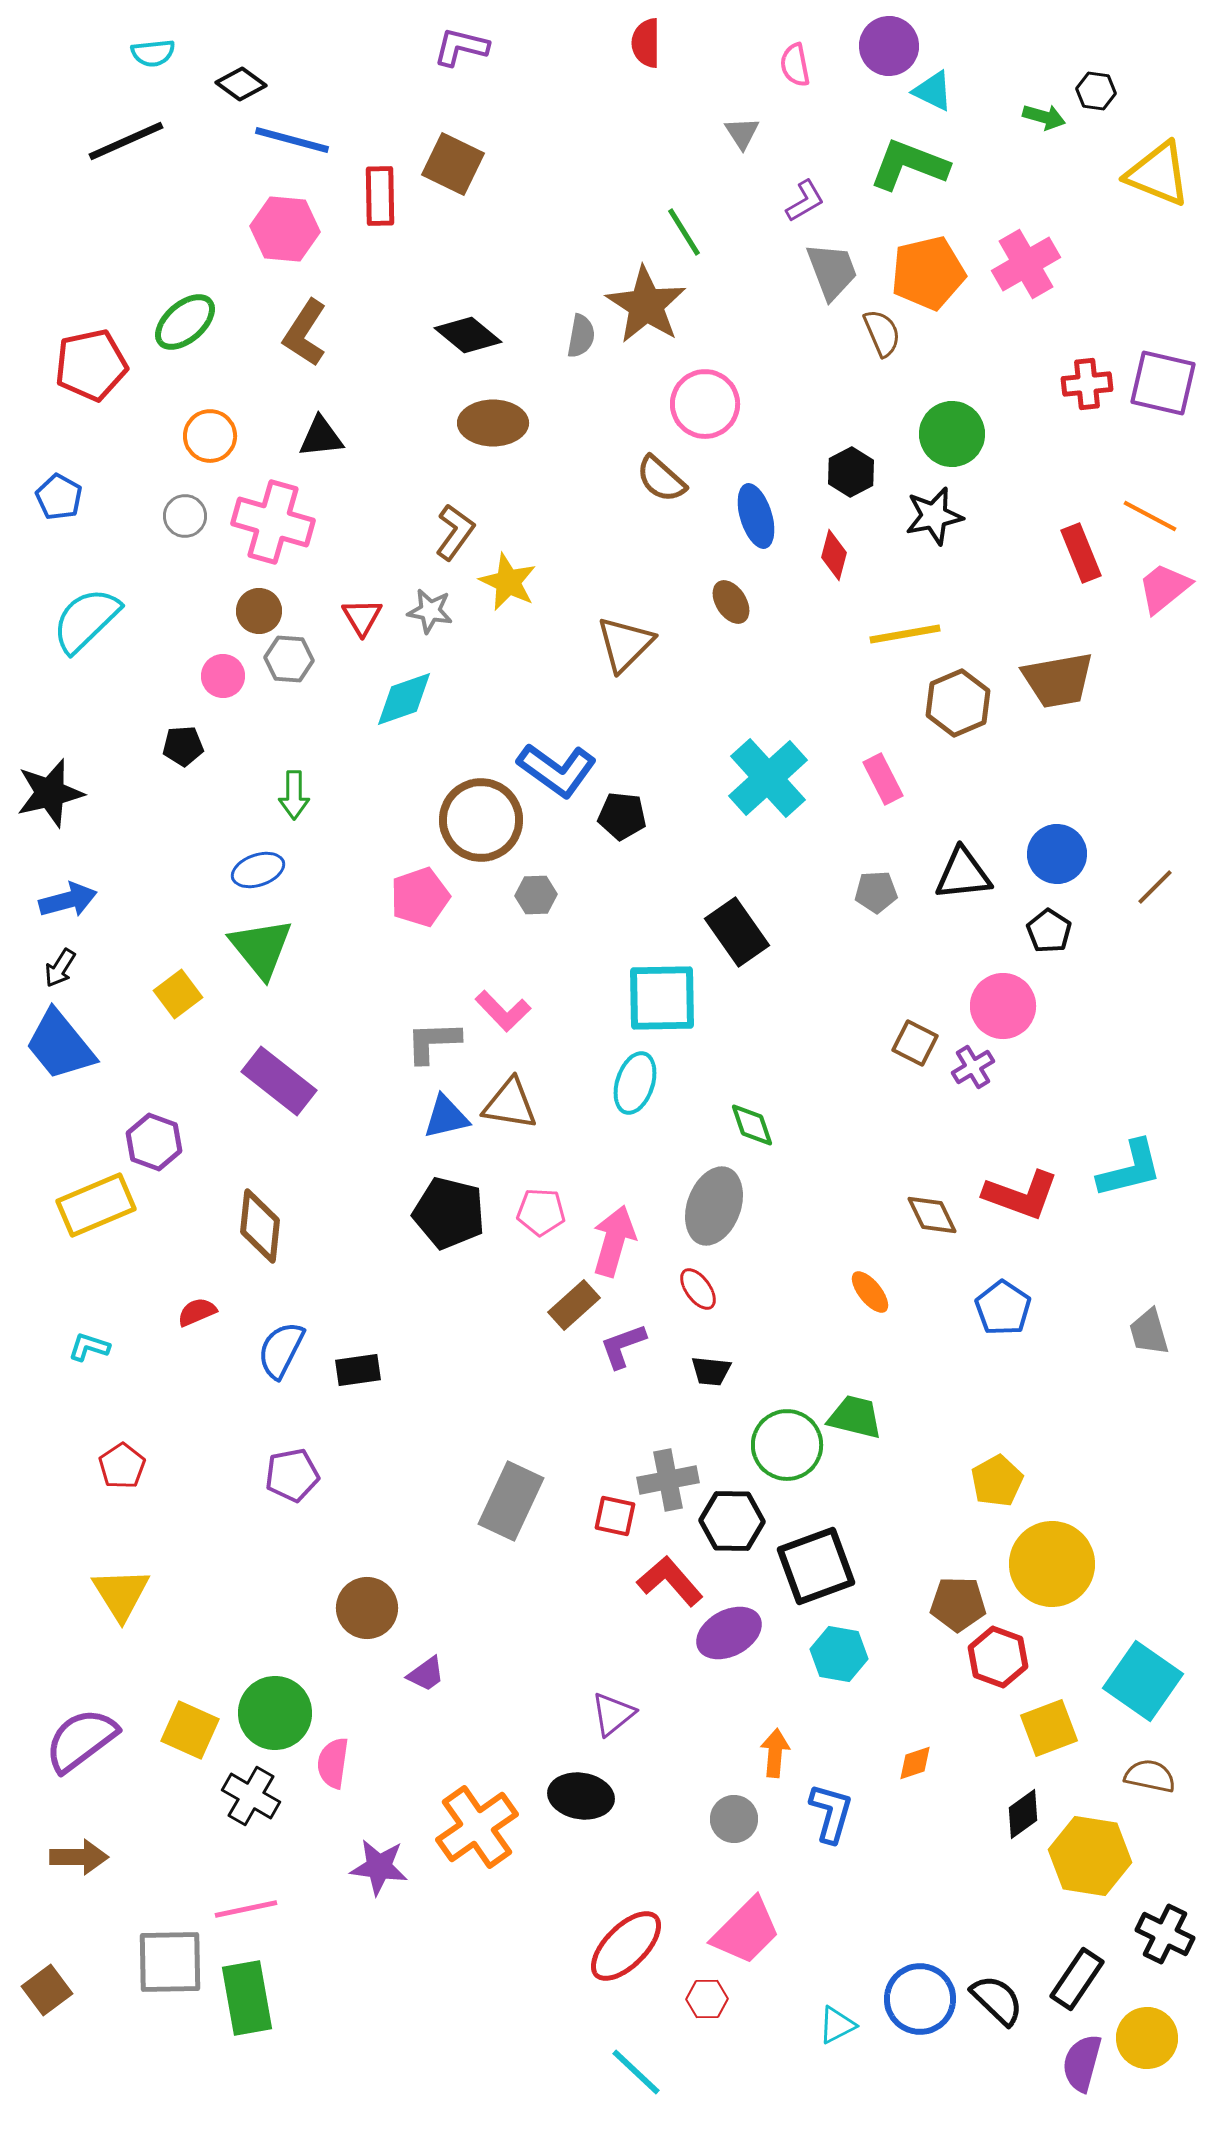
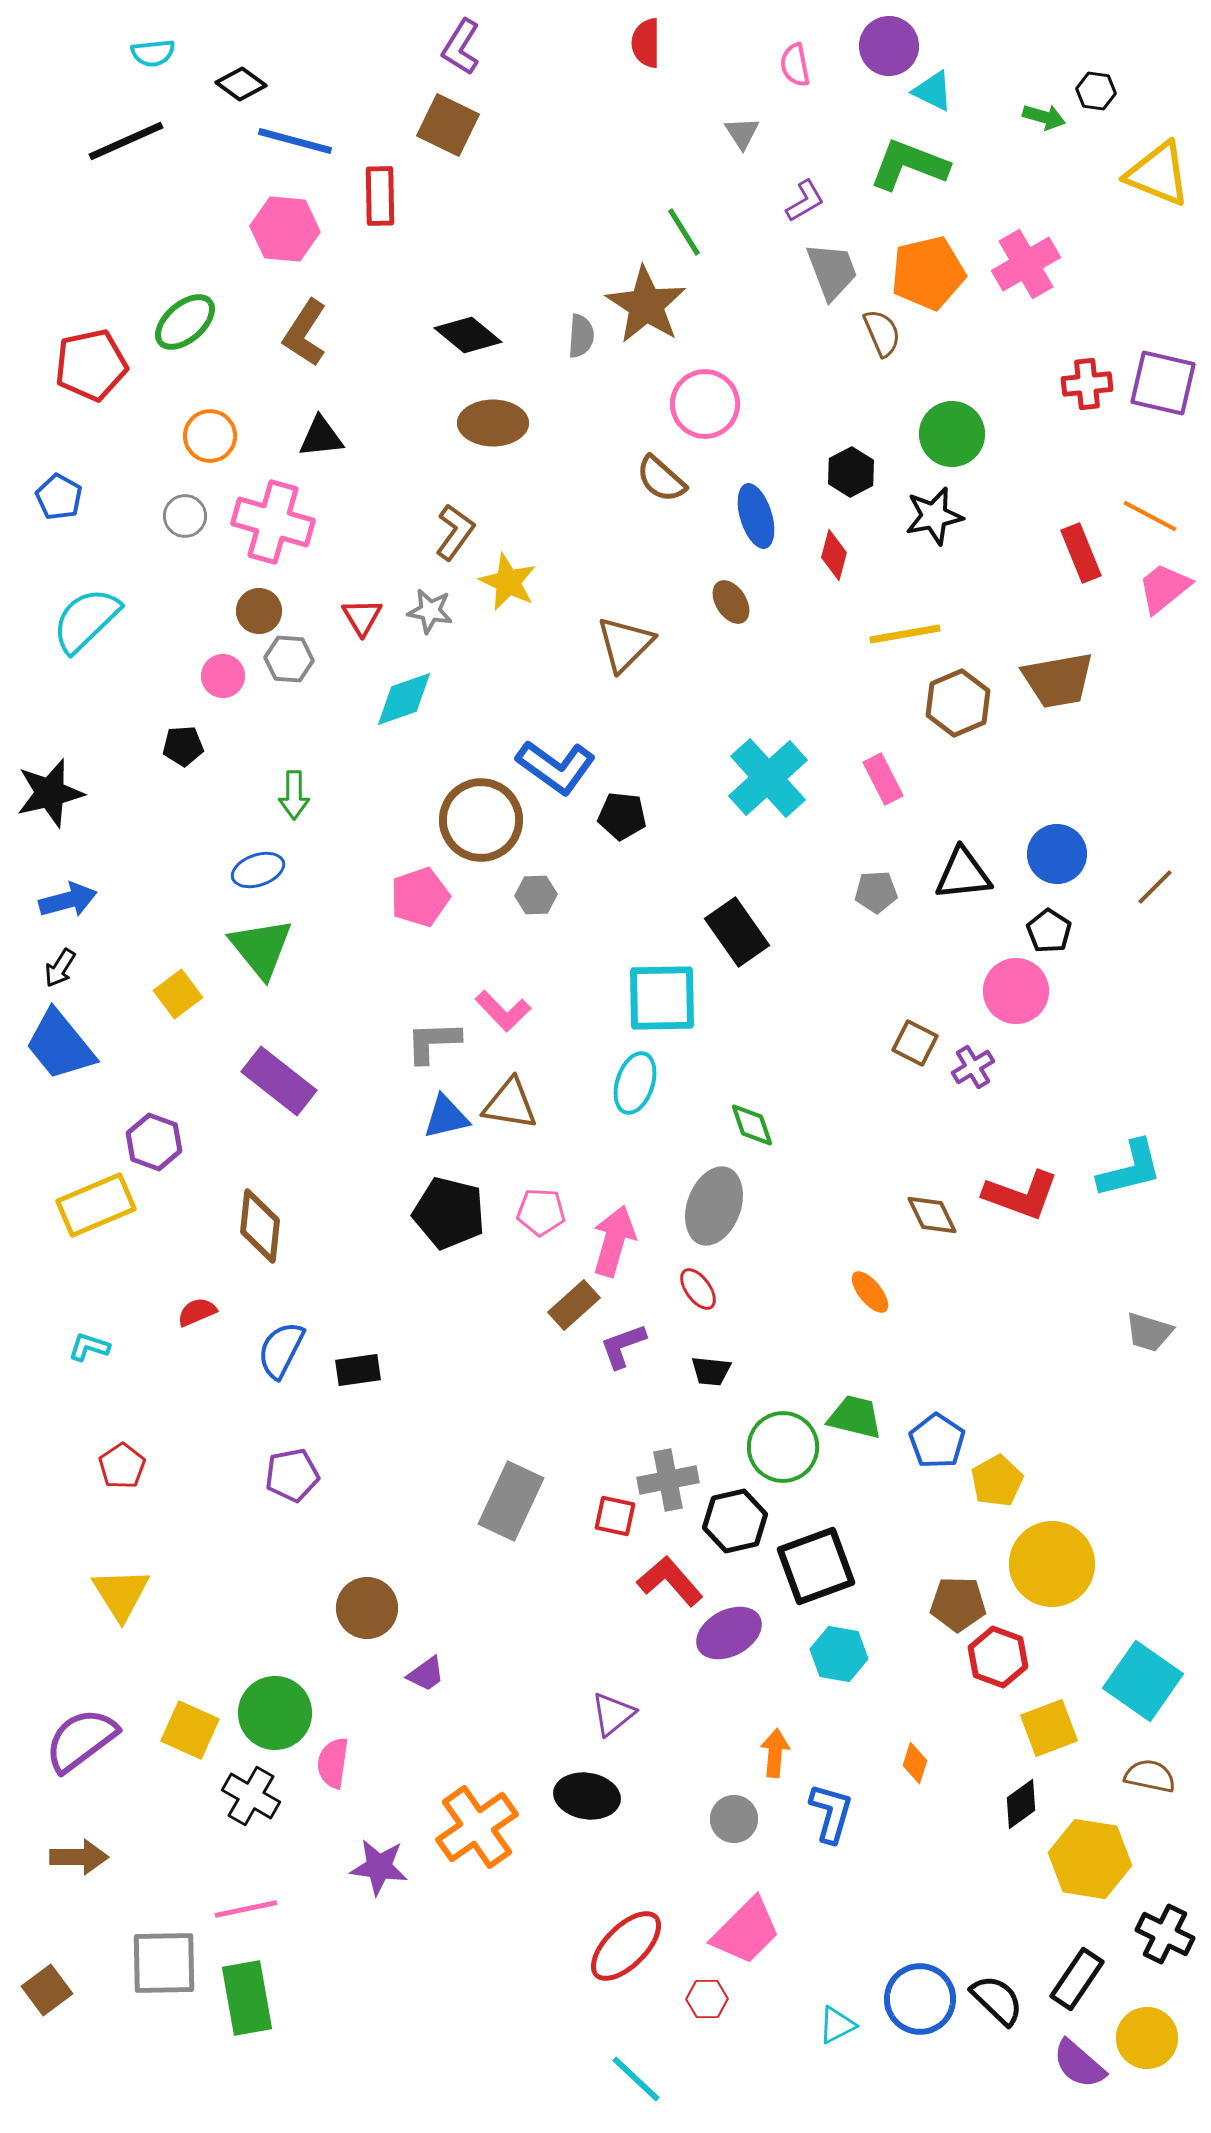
purple L-shape at (461, 47): rotated 72 degrees counterclockwise
blue line at (292, 140): moved 3 px right, 1 px down
brown square at (453, 164): moved 5 px left, 39 px up
gray semicircle at (581, 336): rotated 6 degrees counterclockwise
blue L-shape at (557, 770): moved 1 px left, 3 px up
pink circle at (1003, 1006): moved 13 px right, 15 px up
blue pentagon at (1003, 1308): moved 66 px left, 133 px down
gray trapezoid at (1149, 1332): rotated 57 degrees counterclockwise
green circle at (787, 1445): moved 4 px left, 2 px down
black hexagon at (732, 1521): moved 3 px right; rotated 14 degrees counterclockwise
orange diamond at (915, 1763): rotated 54 degrees counterclockwise
black ellipse at (581, 1796): moved 6 px right
black diamond at (1023, 1814): moved 2 px left, 10 px up
yellow hexagon at (1090, 1856): moved 3 px down
gray square at (170, 1962): moved 6 px left, 1 px down
purple semicircle at (1082, 2063): moved 3 px left, 1 px down; rotated 64 degrees counterclockwise
cyan line at (636, 2072): moved 7 px down
